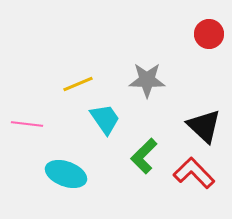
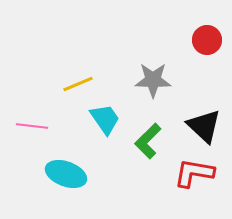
red circle: moved 2 px left, 6 px down
gray star: moved 6 px right
pink line: moved 5 px right, 2 px down
green L-shape: moved 4 px right, 15 px up
red L-shape: rotated 36 degrees counterclockwise
